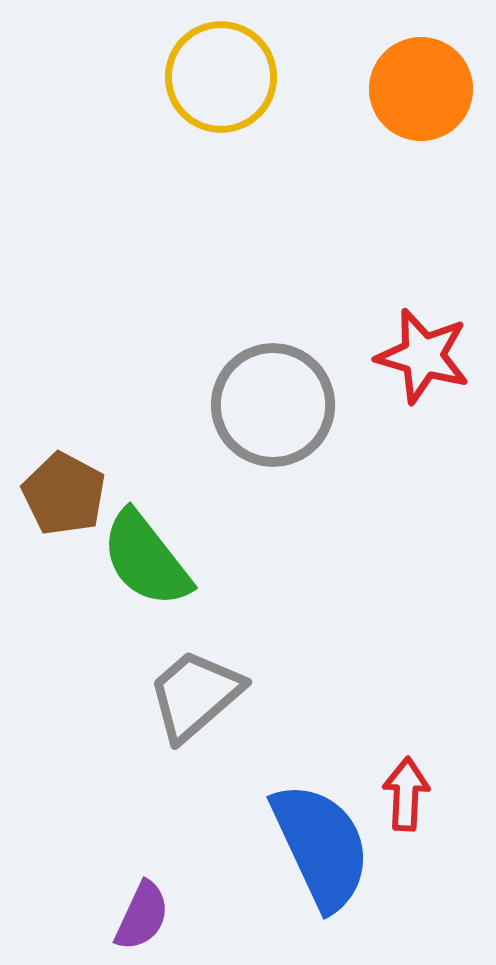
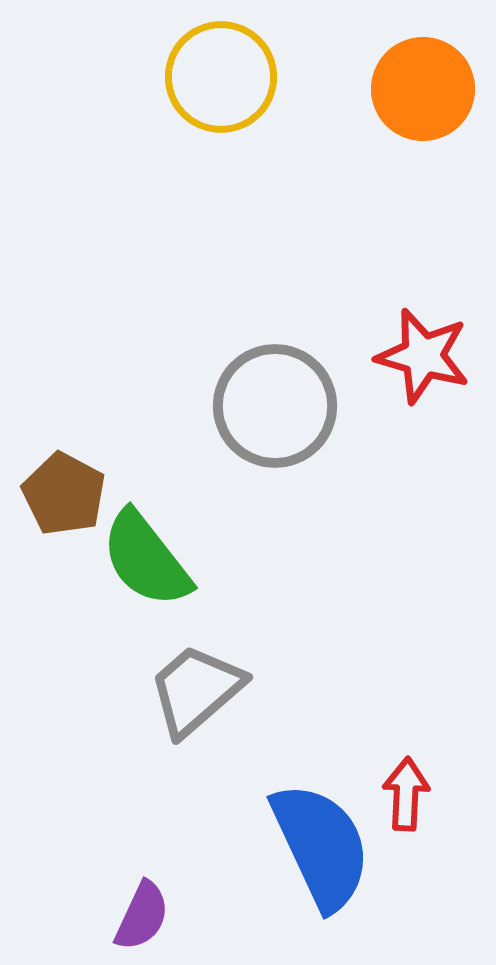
orange circle: moved 2 px right
gray circle: moved 2 px right, 1 px down
gray trapezoid: moved 1 px right, 5 px up
